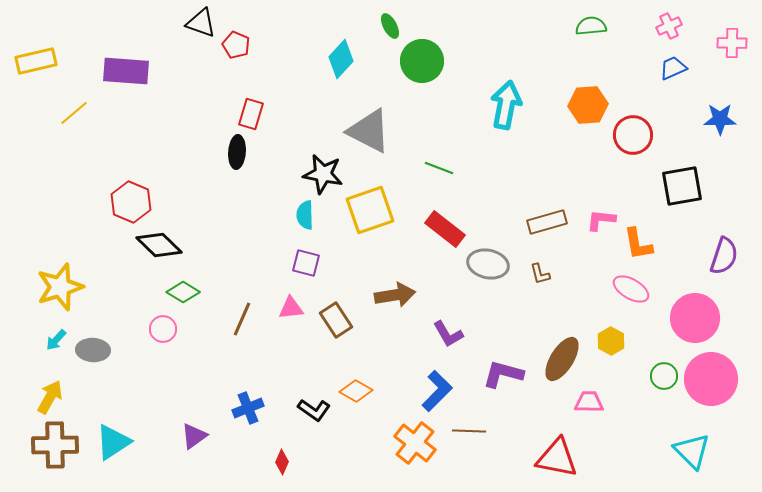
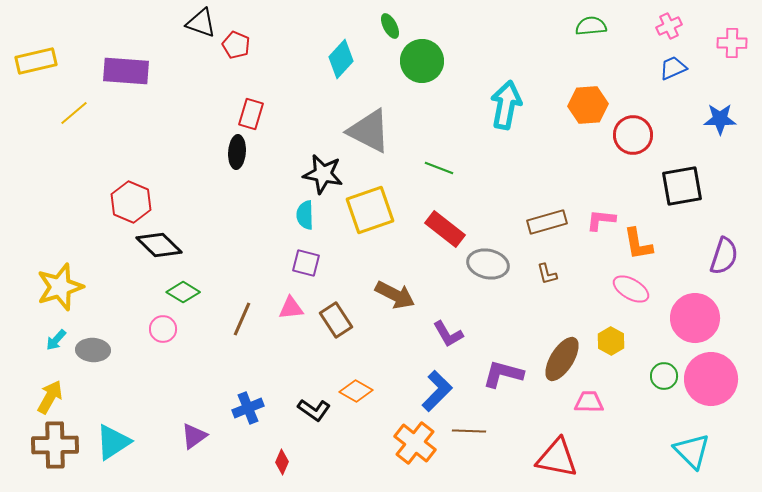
brown L-shape at (540, 274): moved 7 px right
brown arrow at (395, 295): rotated 36 degrees clockwise
